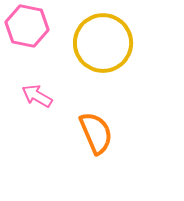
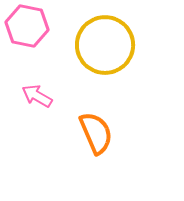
yellow circle: moved 2 px right, 2 px down
